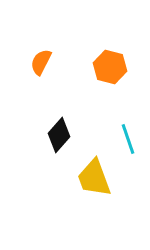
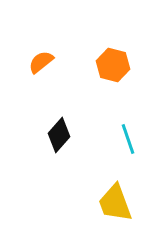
orange semicircle: rotated 24 degrees clockwise
orange hexagon: moved 3 px right, 2 px up
yellow trapezoid: moved 21 px right, 25 px down
